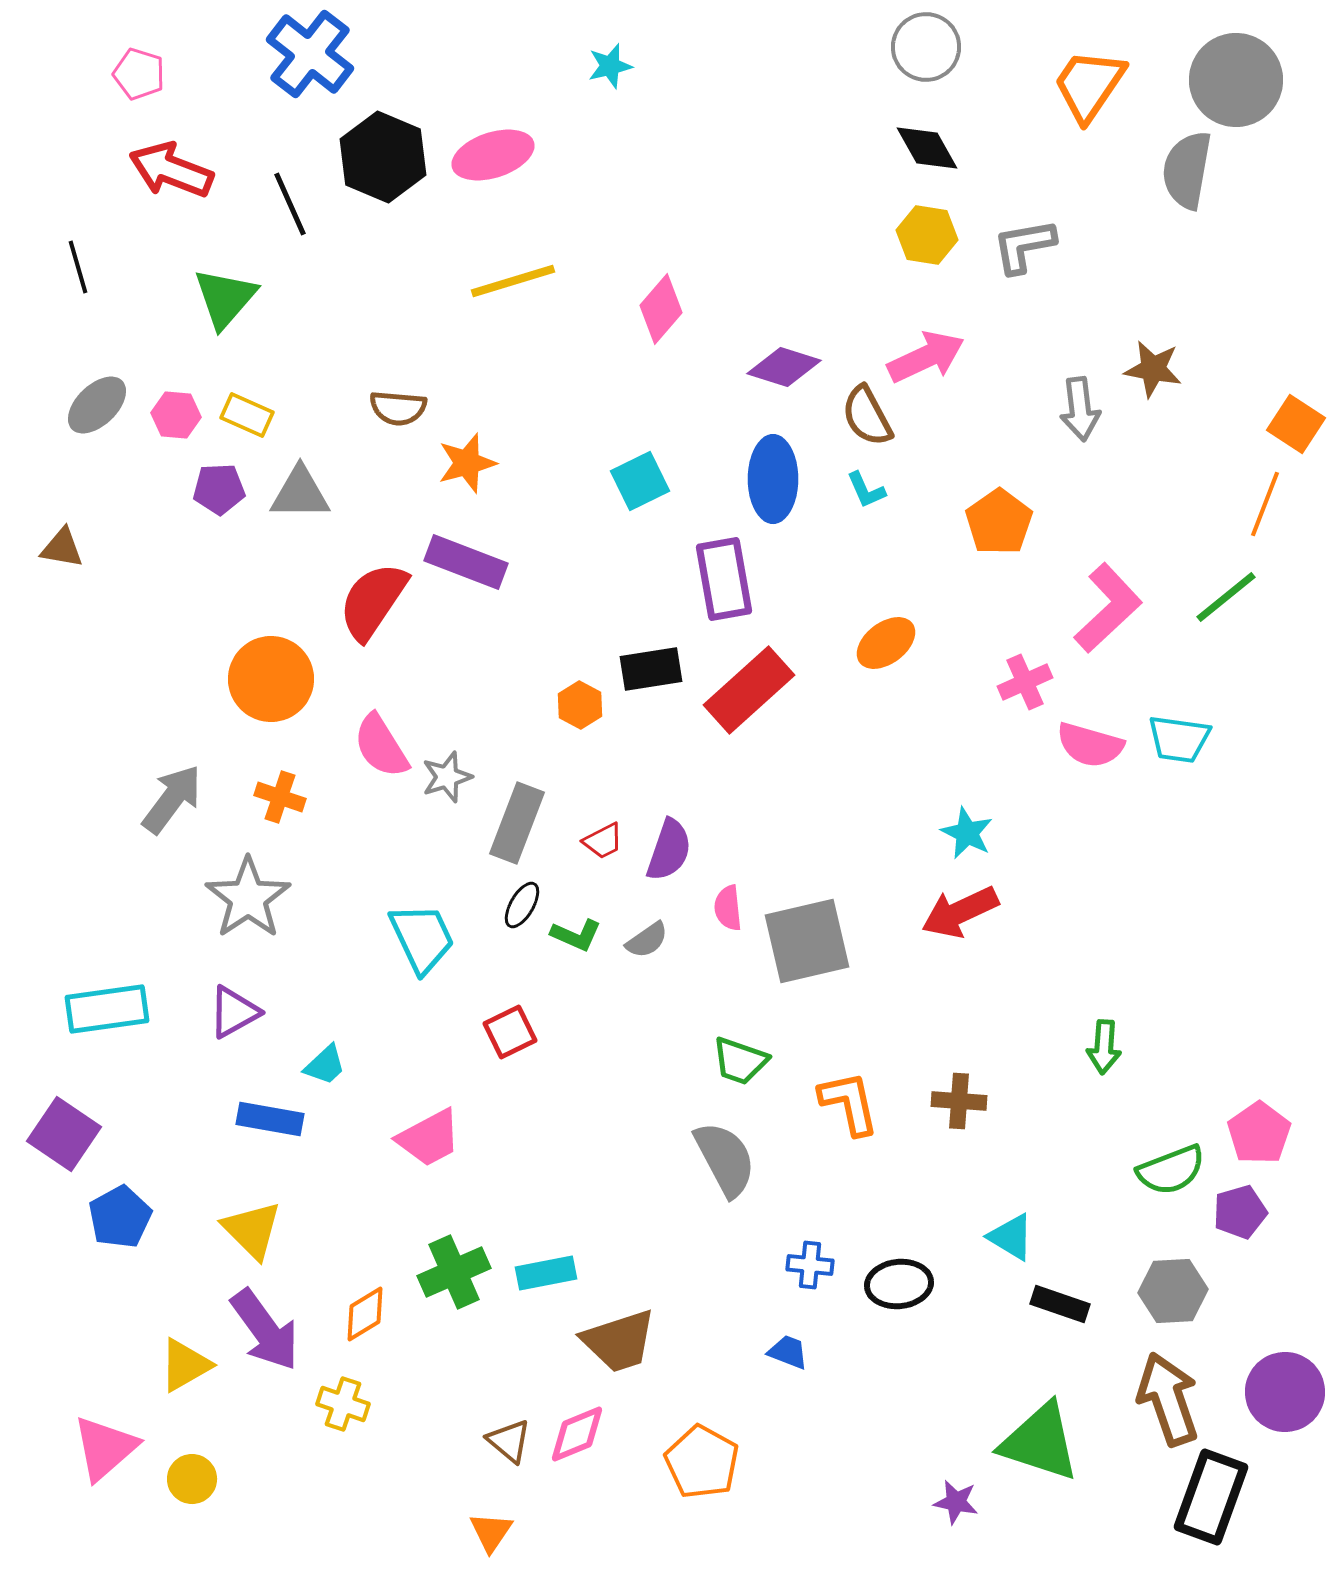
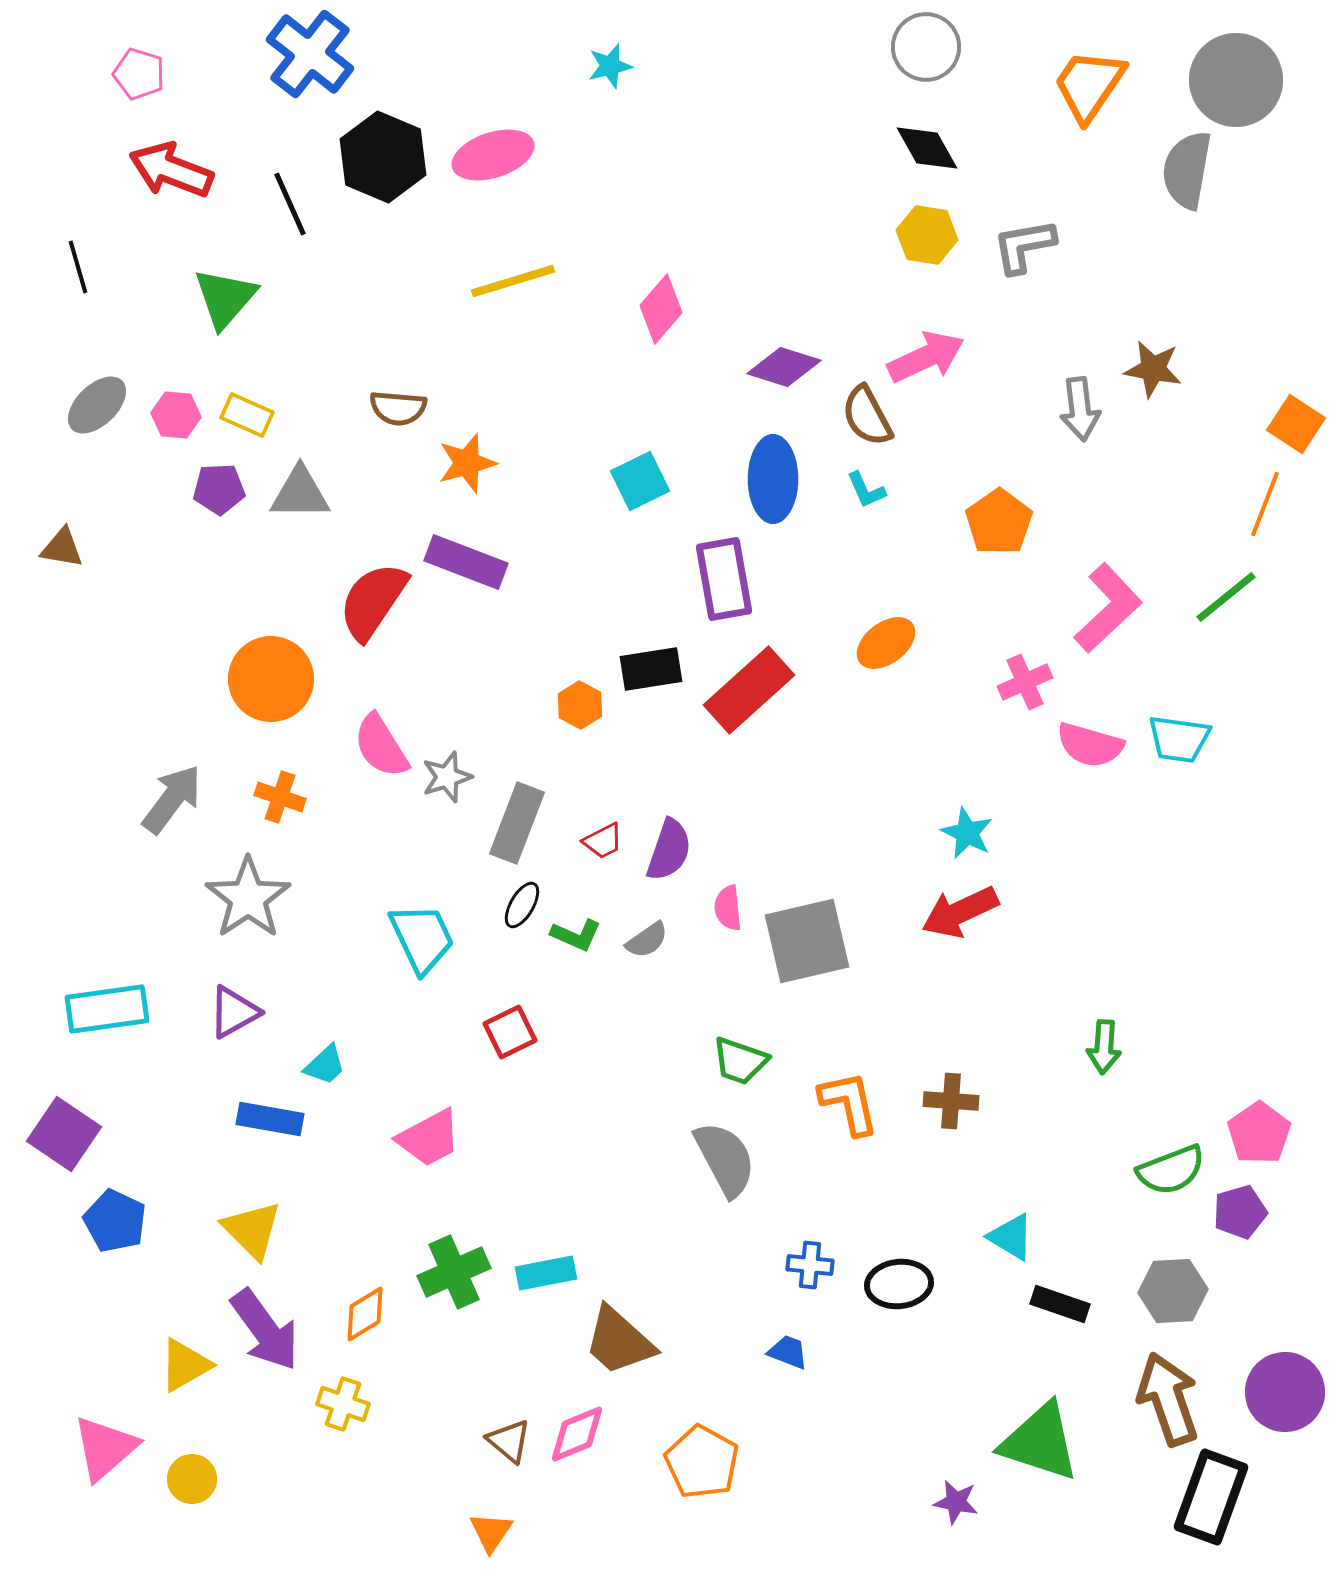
brown cross at (959, 1101): moved 8 px left
blue pentagon at (120, 1217): moved 5 px left, 4 px down; rotated 18 degrees counterclockwise
brown trapezoid at (619, 1341): rotated 60 degrees clockwise
